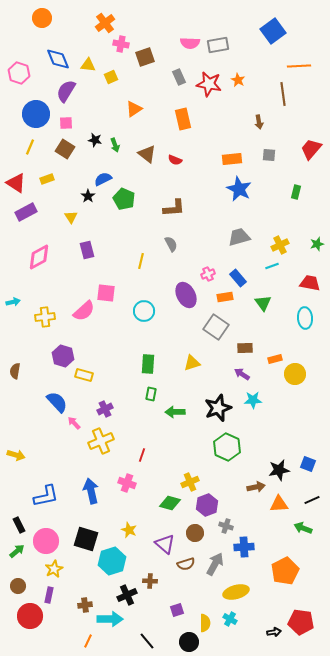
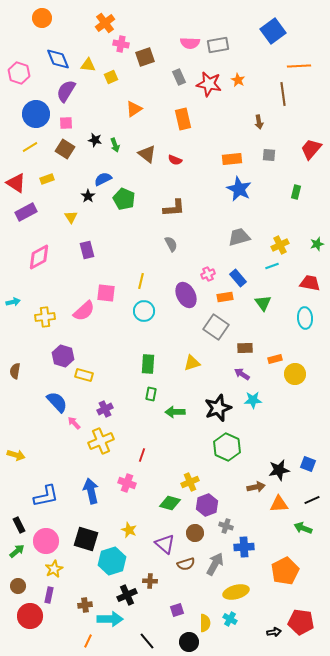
yellow line at (30, 147): rotated 35 degrees clockwise
yellow line at (141, 261): moved 20 px down
